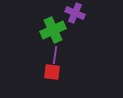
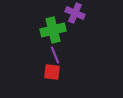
green cross: rotated 10 degrees clockwise
purple line: rotated 30 degrees counterclockwise
